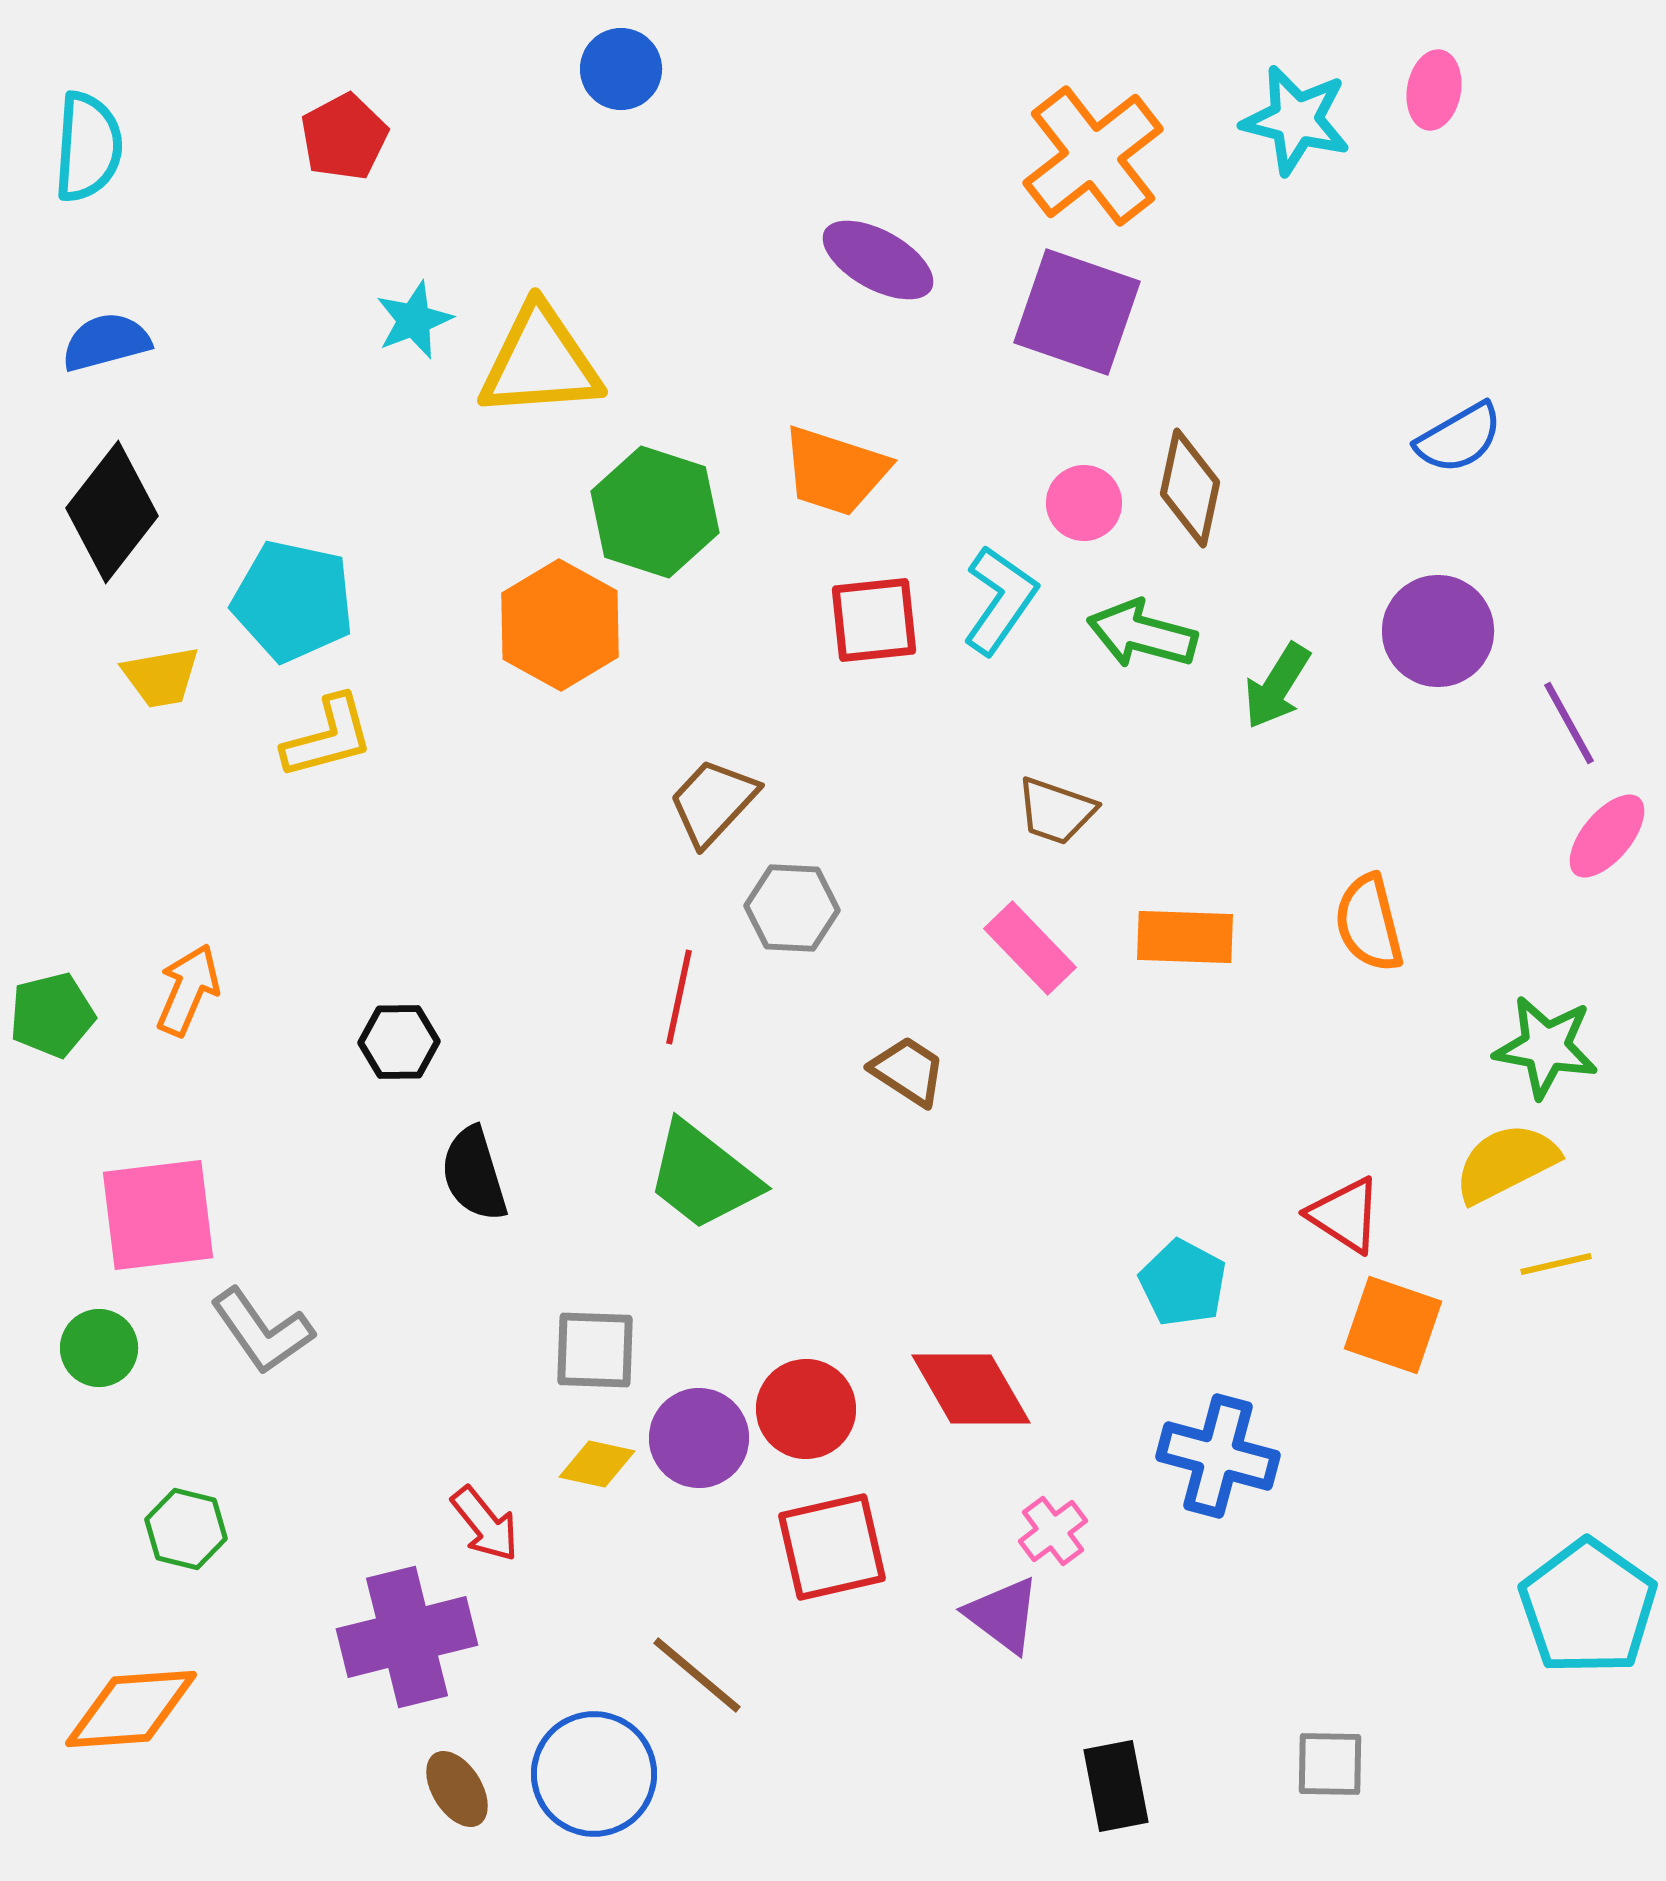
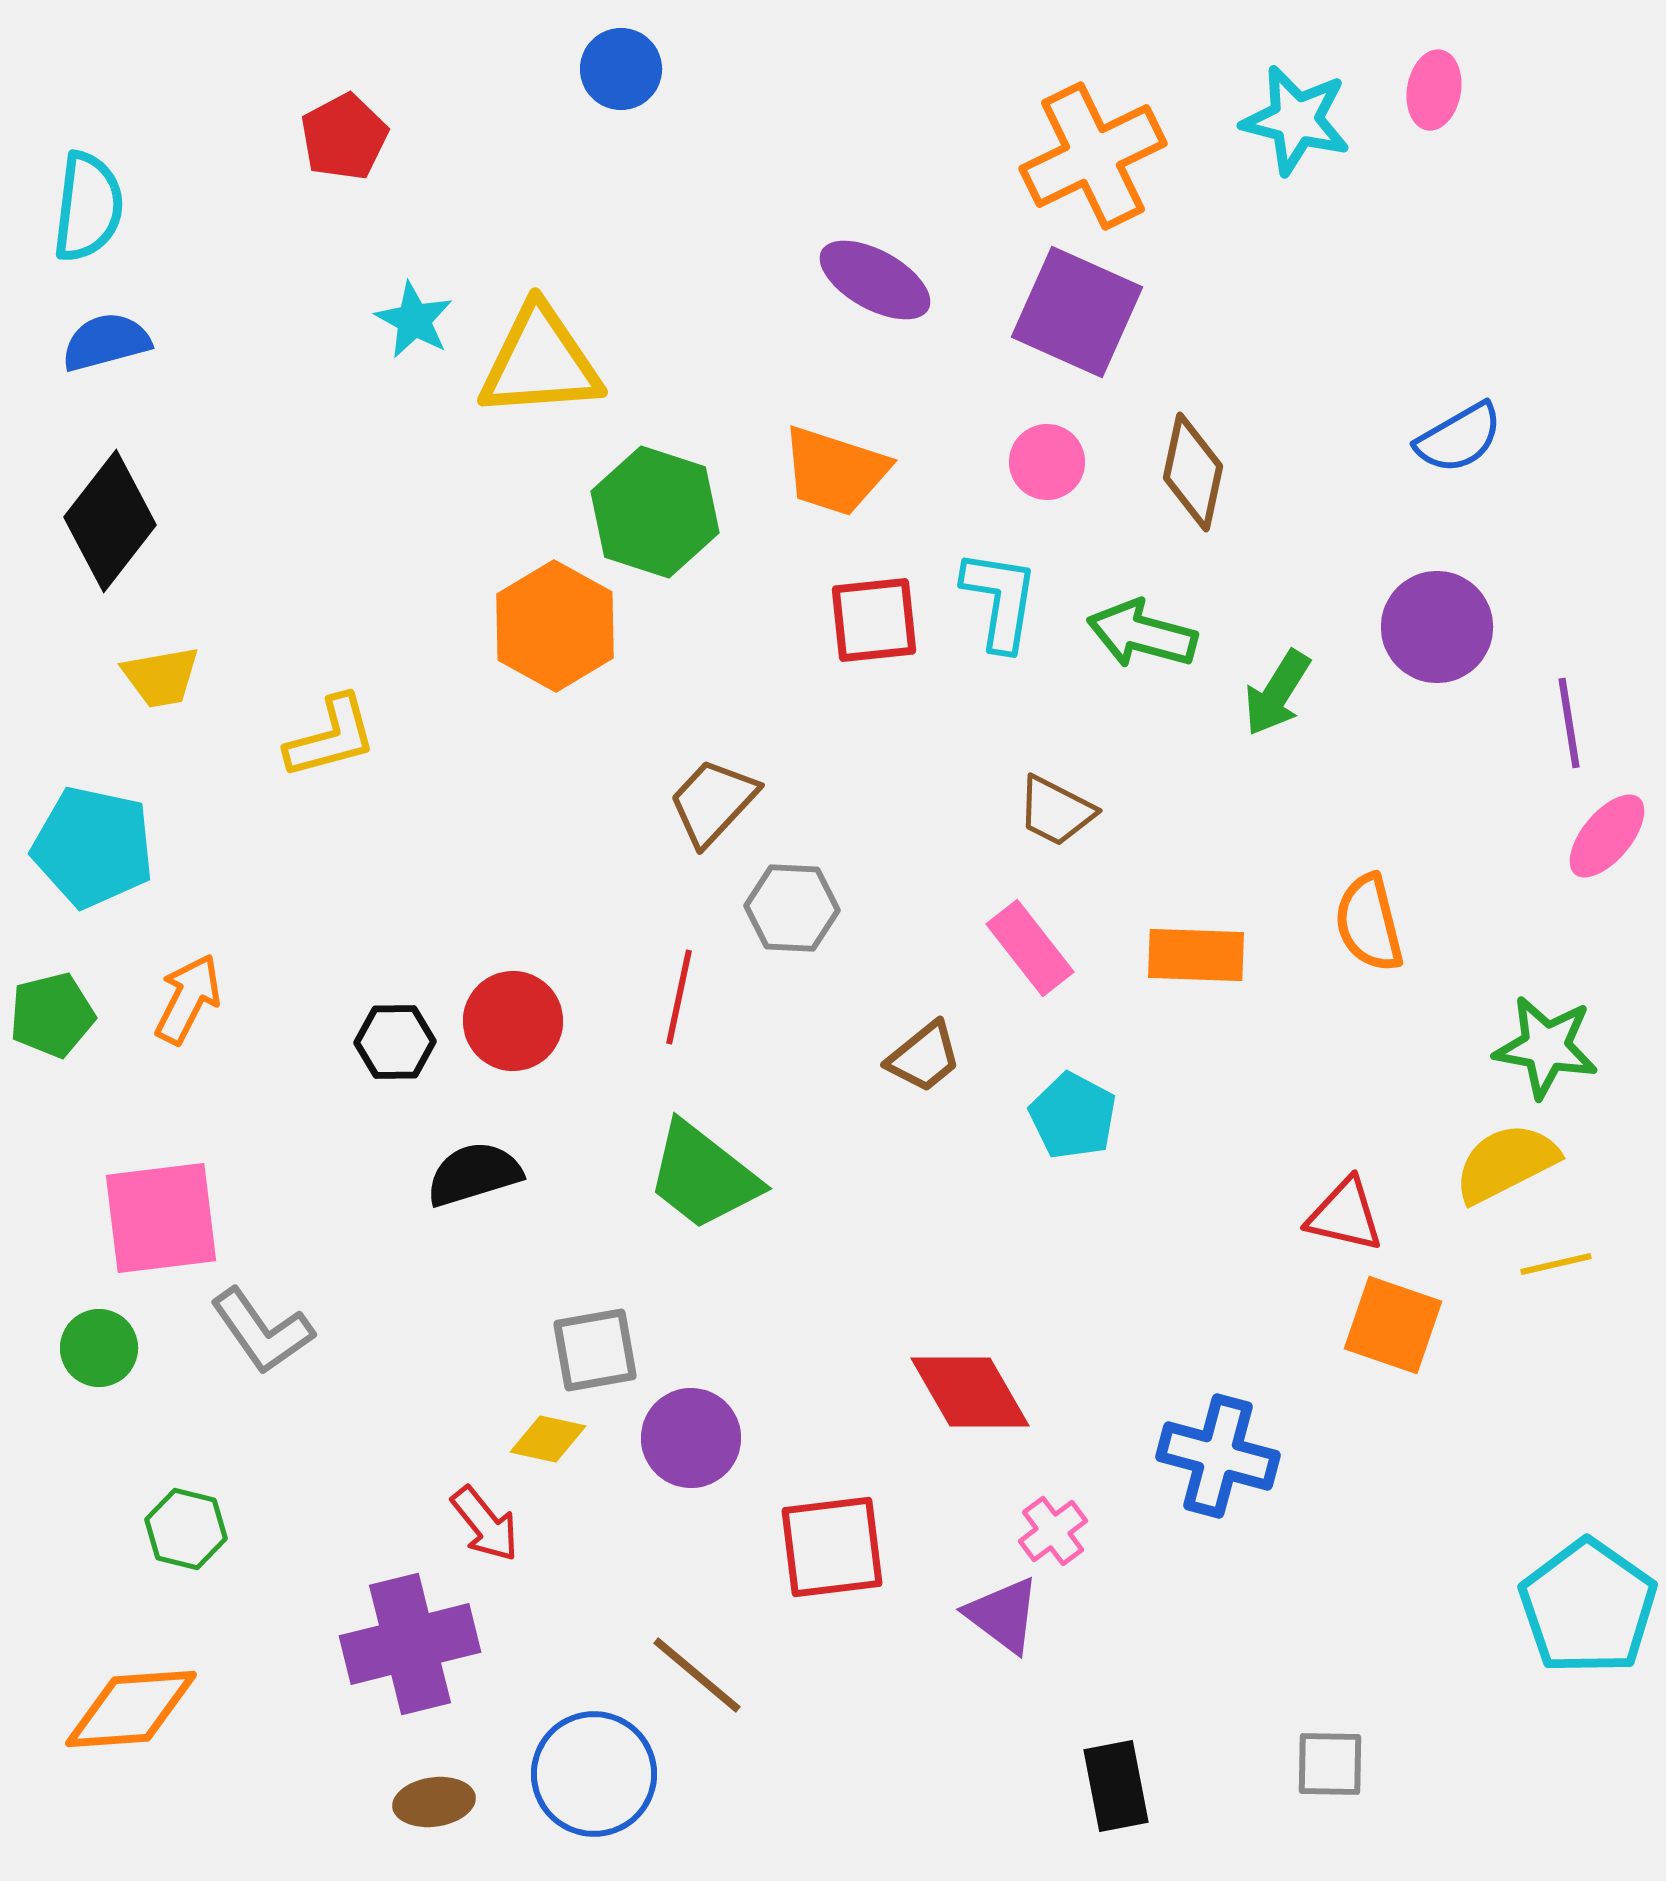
cyan semicircle at (88, 147): moved 60 px down; rotated 3 degrees clockwise
orange cross at (1093, 156): rotated 12 degrees clockwise
purple ellipse at (878, 260): moved 3 px left, 20 px down
purple square at (1077, 312): rotated 5 degrees clockwise
cyan star at (414, 320): rotated 22 degrees counterclockwise
brown diamond at (1190, 488): moved 3 px right, 16 px up
pink circle at (1084, 503): moved 37 px left, 41 px up
black diamond at (112, 512): moved 2 px left, 9 px down
cyan L-shape at (1000, 600): rotated 26 degrees counterclockwise
cyan pentagon at (293, 601): moved 200 px left, 246 px down
orange hexagon at (560, 625): moved 5 px left, 1 px down
purple circle at (1438, 631): moved 1 px left, 4 px up
green arrow at (1277, 686): moved 7 px down
purple line at (1569, 723): rotated 20 degrees clockwise
yellow L-shape at (328, 737): moved 3 px right
brown trapezoid at (1056, 811): rotated 8 degrees clockwise
orange rectangle at (1185, 937): moved 11 px right, 18 px down
pink rectangle at (1030, 948): rotated 6 degrees clockwise
orange arrow at (188, 990): moved 9 px down; rotated 4 degrees clockwise
black hexagon at (399, 1042): moved 4 px left
brown trapezoid at (908, 1071): moved 16 px right, 14 px up; rotated 108 degrees clockwise
black semicircle at (474, 1174): rotated 90 degrees clockwise
pink square at (158, 1215): moved 3 px right, 3 px down
red triangle at (1345, 1215): rotated 20 degrees counterclockwise
cyan pentagon at (1183, 1283): moved 110 px left, 167 px up
gray square at (595, 1350): rotated 12 degrees counterclockwise
red diamond at (971, 1389): moved 1 px left, 3 px down
red circle at (806, 1409): moved 293 px left, 388 px up
purple circle at (699, 1438): moved 8 px left
yellow diamond at (597, 1464): moved 49 px left, 25 px up
red square at (832, 1547): rotated 6 degrees clockwise
purple cross at (407, 1637): moved 3 px right, 7 px down
brown ellipse at (457, 1789): moved 23 px left, 13 px down; rotated 66 degrees counterclockwise
